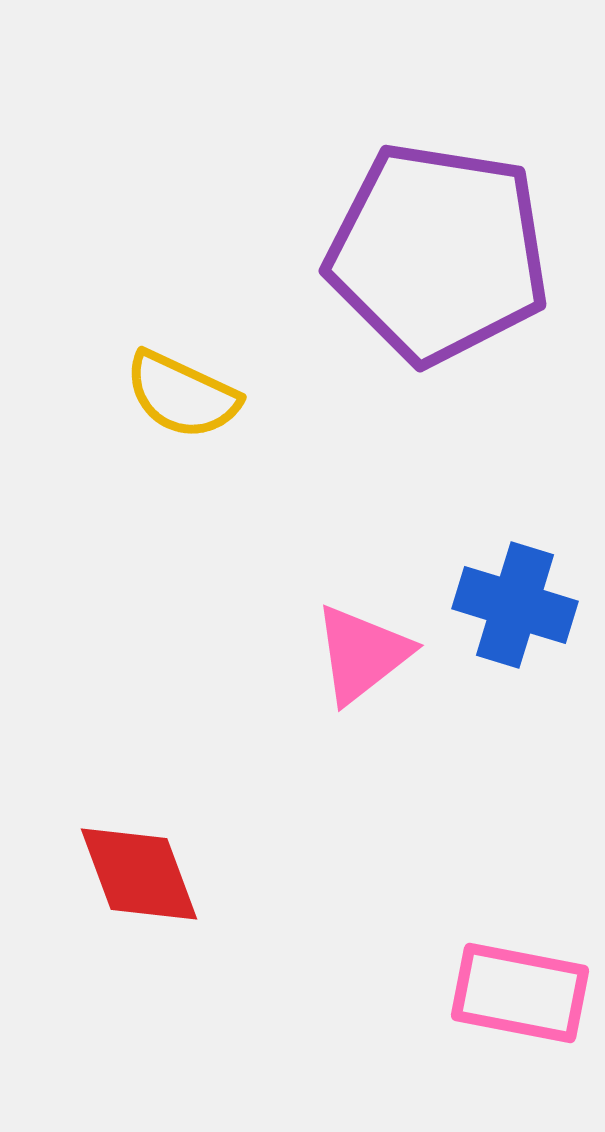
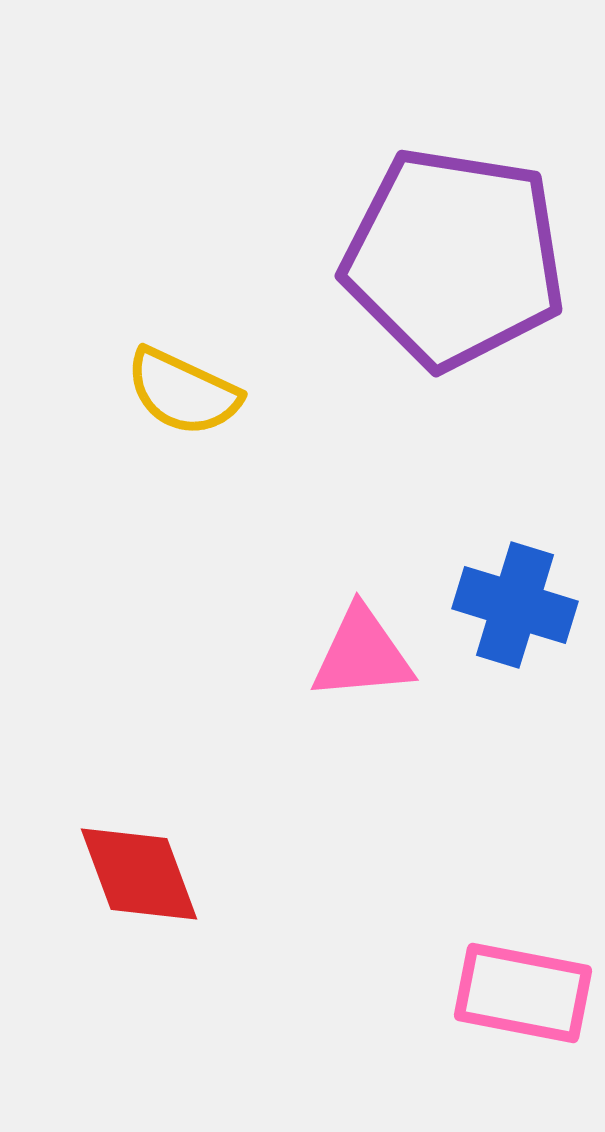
purple pentagon: moved 16 px right, 5 px down
yellow semicircle: moved 1 px right, 3 px up
pink triangle: rotated 33 degrees clockwise
pink rectangle: moved 3 px right
